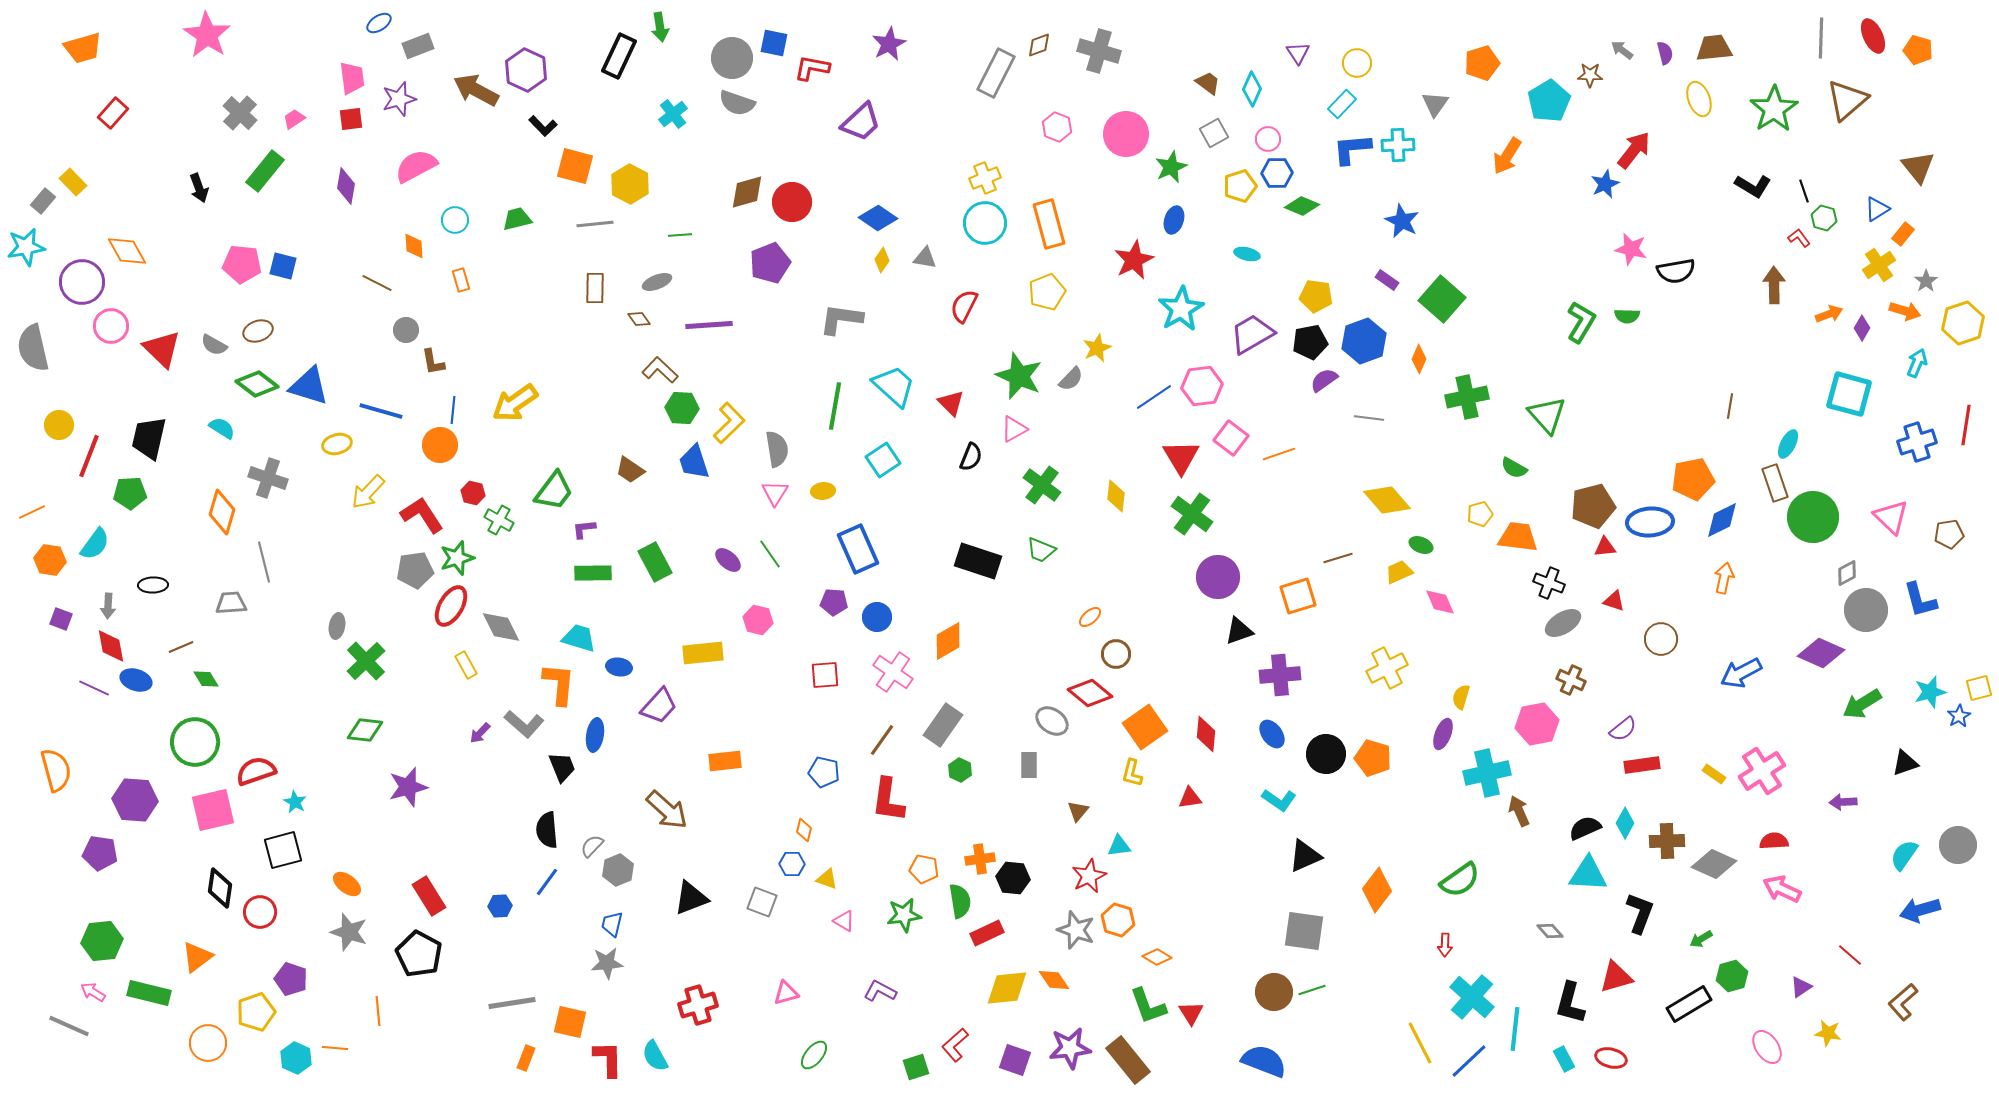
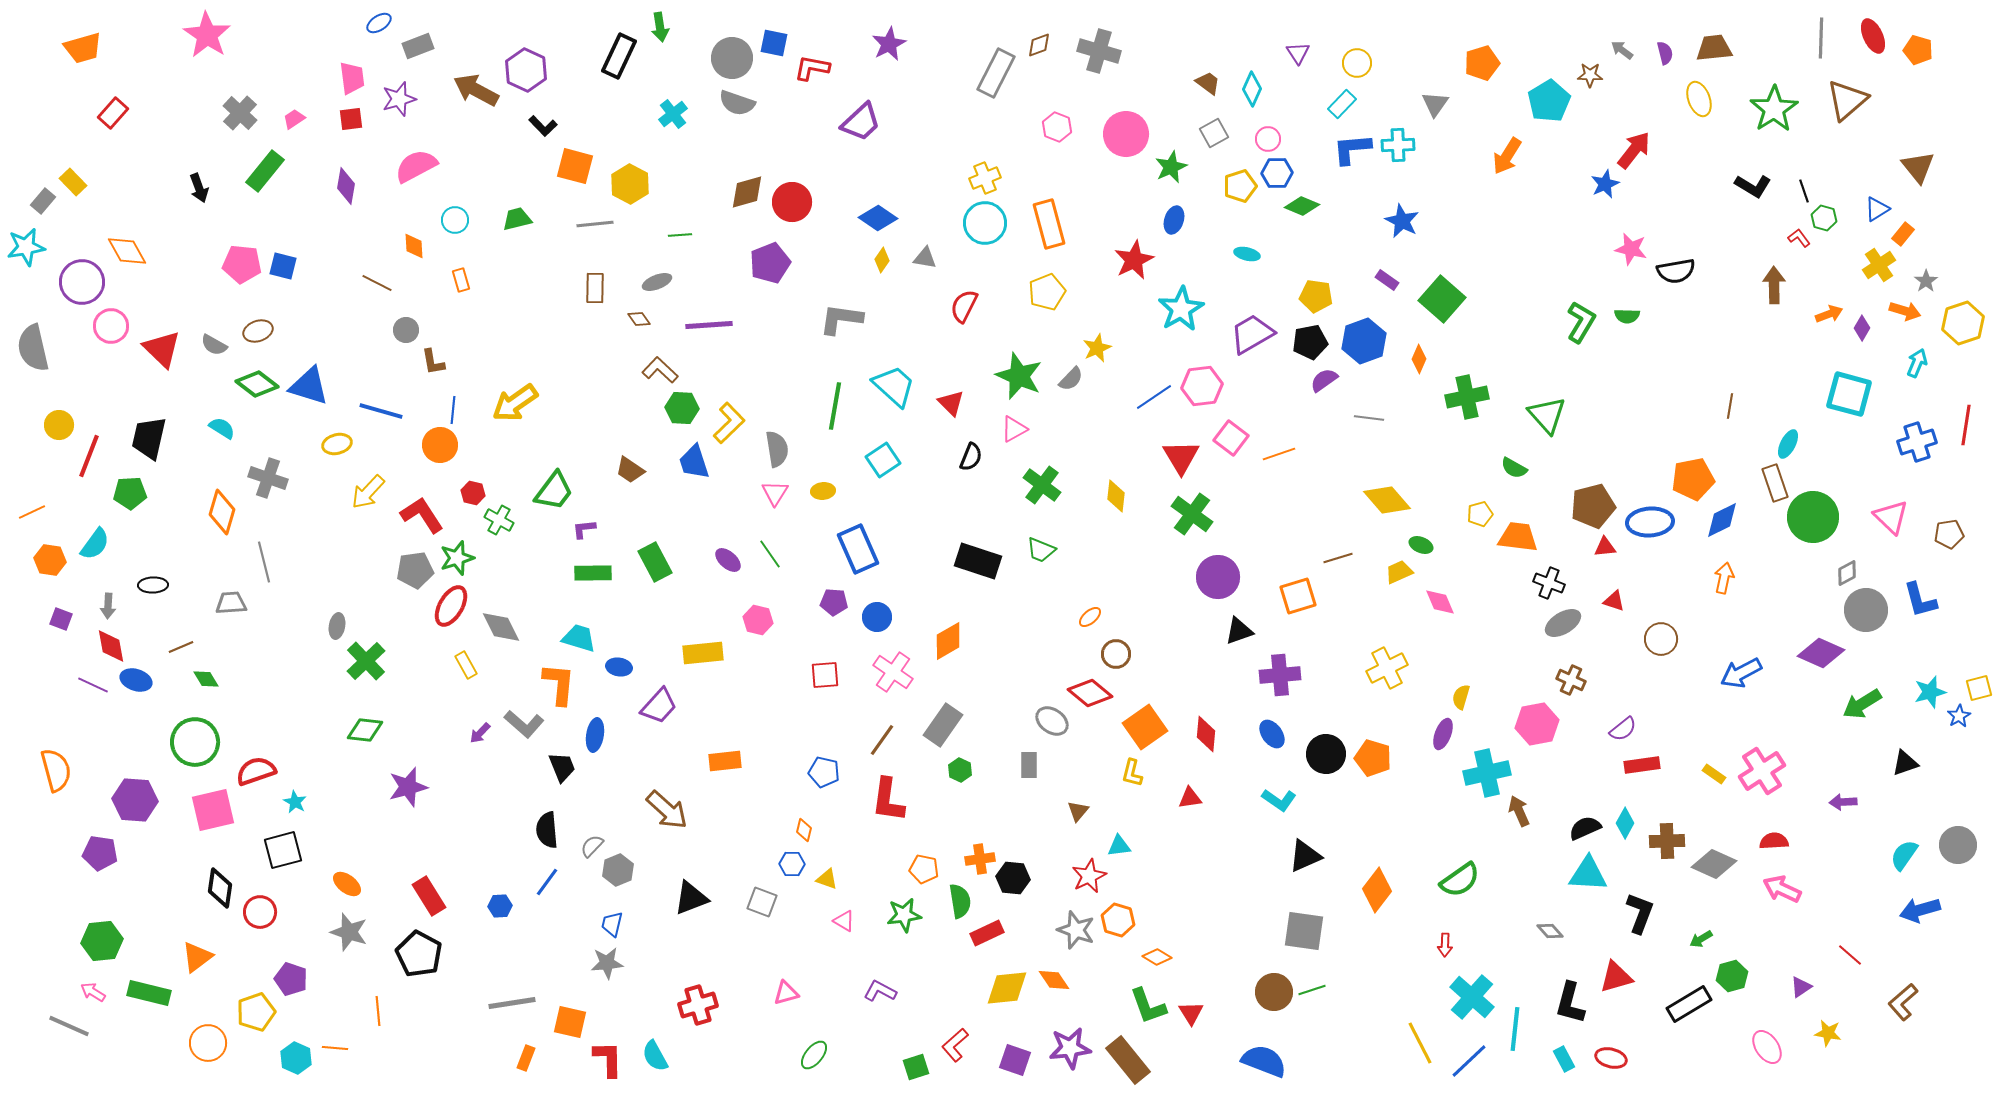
purple line at (94, 688): moved 1 px left, 3 px up
